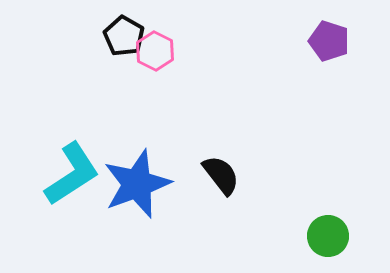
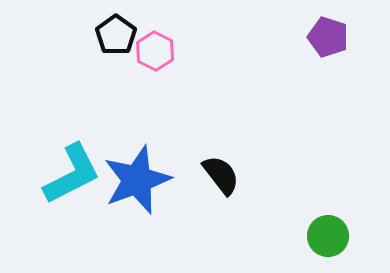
black pentagon: moved 8 px left, 1 px up; rotated 6 degrees clockwise
purple pentagon: moved 1 px left, 4 px up
cyan L-shape: rotated 6 degrees clockwise
blue star: moved 4 px up
